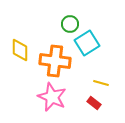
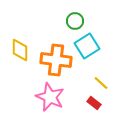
green circle: moved 5 px right, 3 px up
cyan square: moved 3 px down
orange cross: moved 1 px right, 1 px up
yellow line: rotated 28 degrees clockwise
pink star: moved 2 px left
